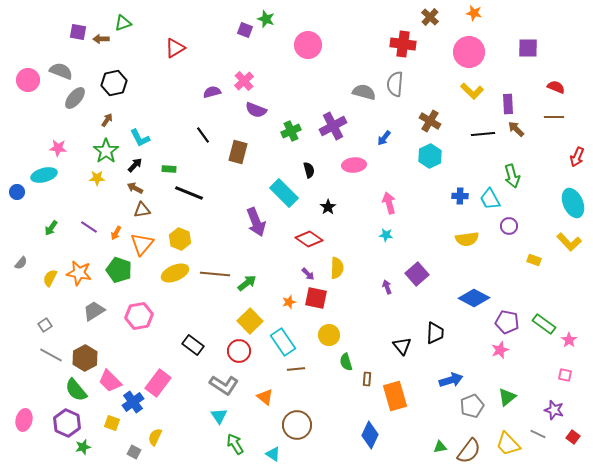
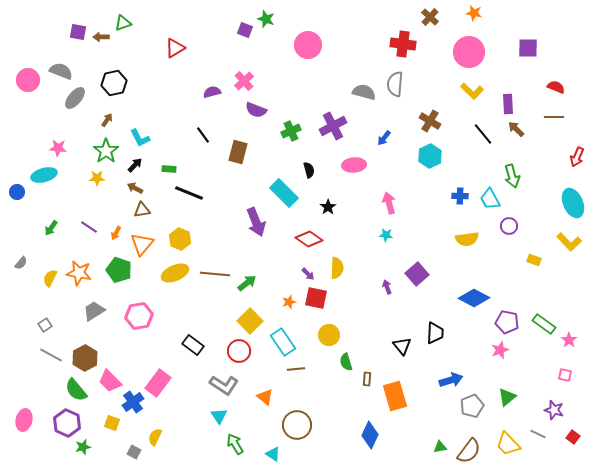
brown arrow at (101, 39): moved 2 px up
black line at (483, 134): rotated 55 degrees clockwise
